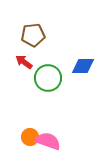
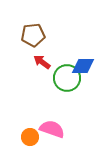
red arrow: moved 18 px right
green circle: moved 19 px right
pink semicircle: moved 4 px right, 12 px up
